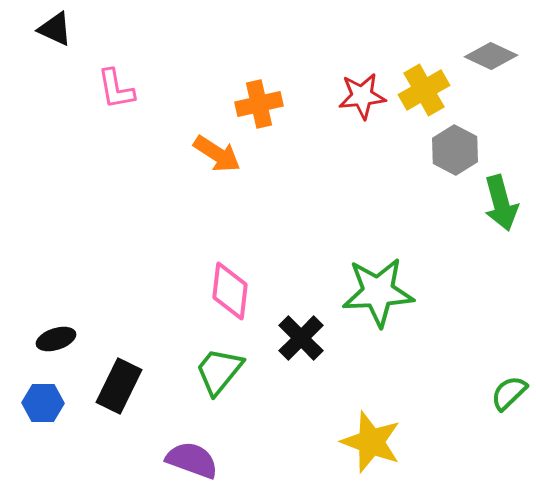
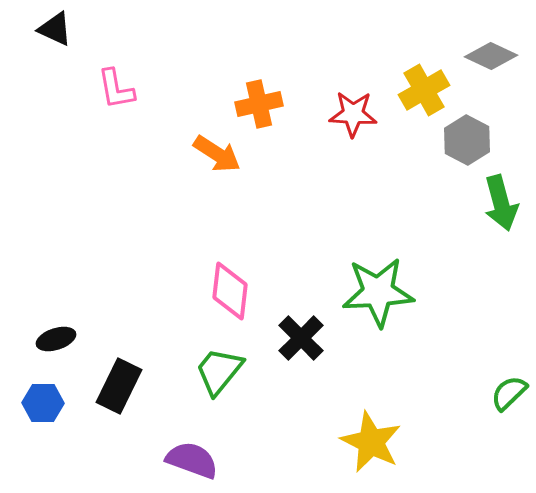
red star: moved 9 px left, 18 px down; rotated 9 degrees clockwise
gray hexagon: moved 12 px right, 10 px up
yellow star: rotated 6 degrees clockwise
